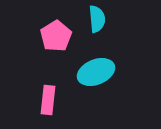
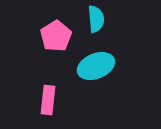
cyan semicircle: moved 1 px left
cyan ellipse: moved 6 px up
